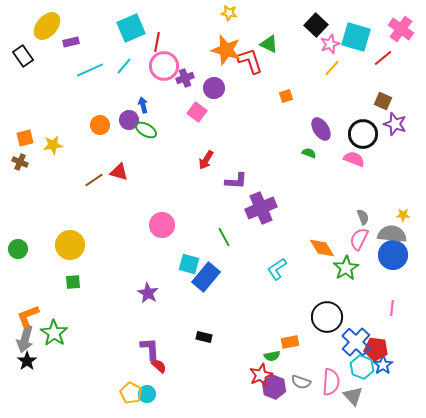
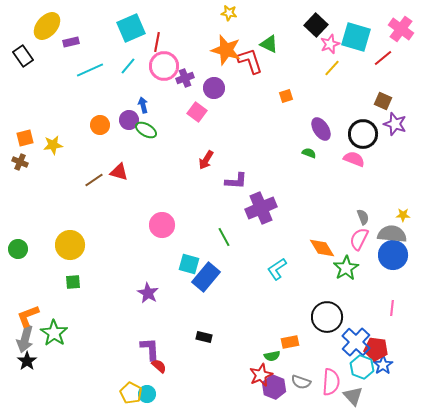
cyan line at (124, 66): moved 4 px right
